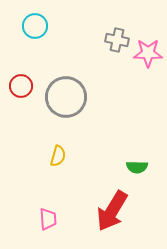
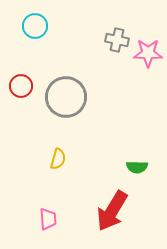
yellow semicircle: moved 3 px down
